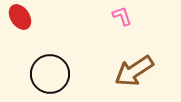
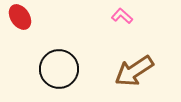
pink L-shape: rotated 30 degrees counterclockwise
black circle: moved 9 px right, 5 px up
